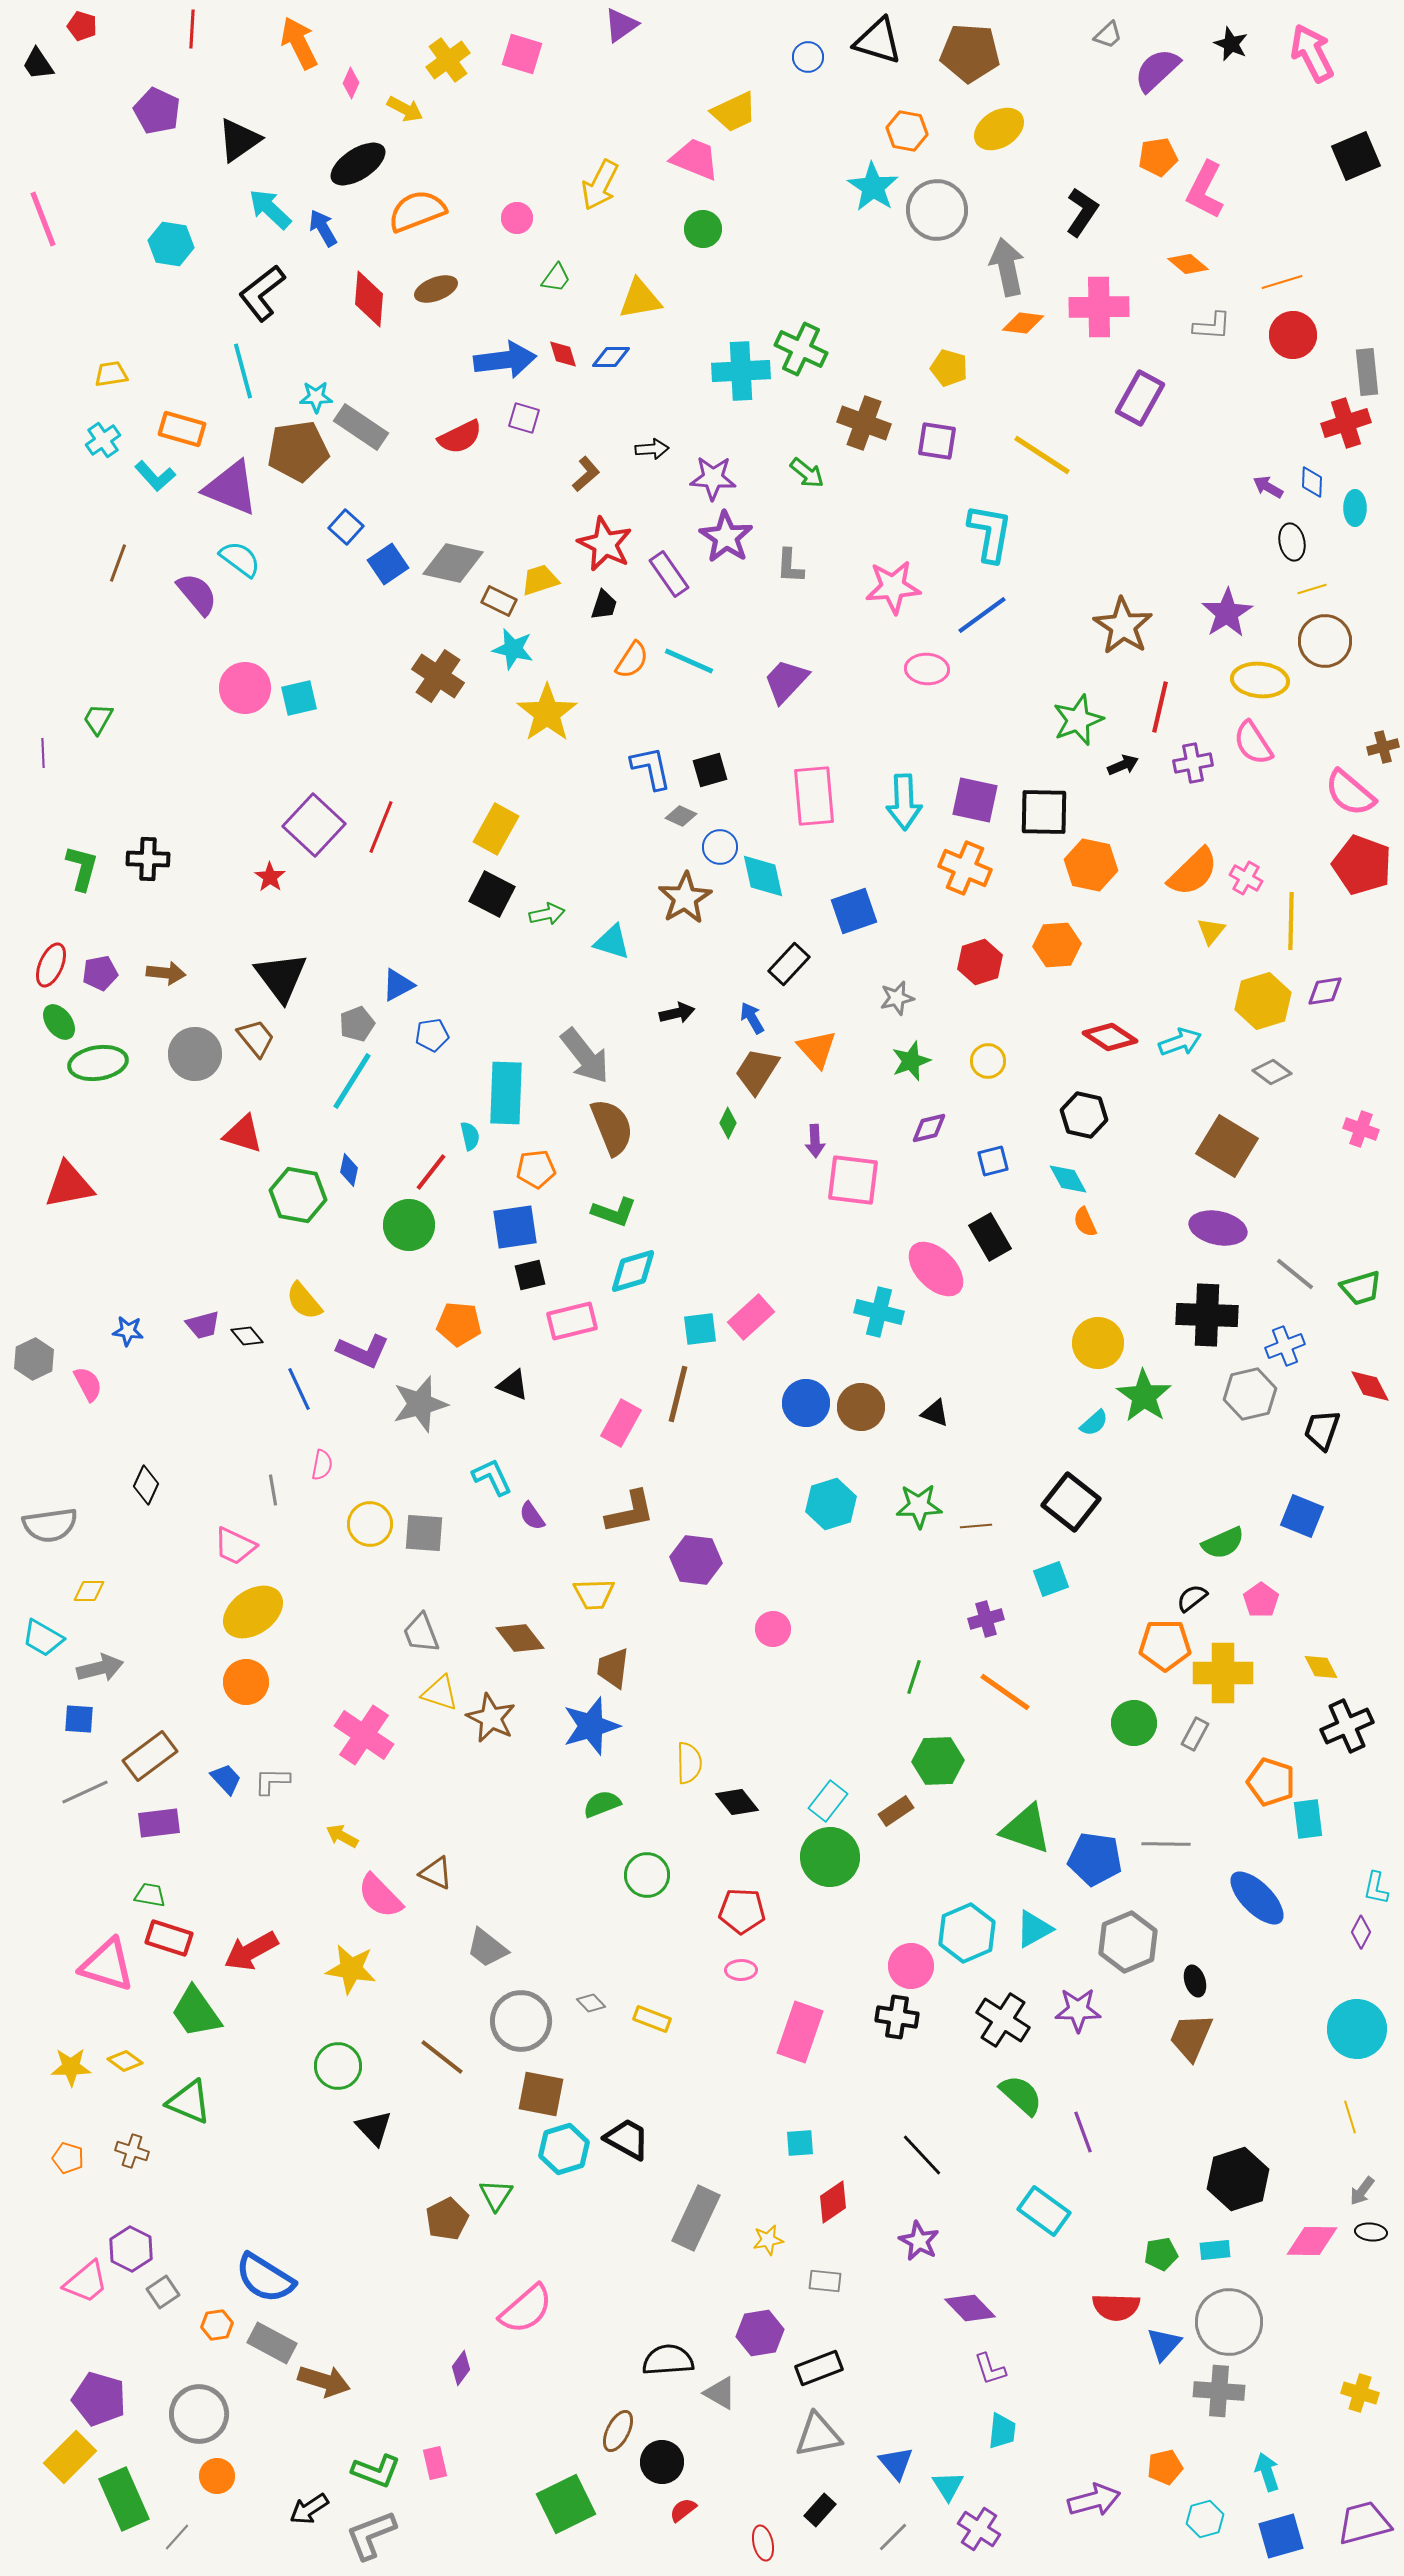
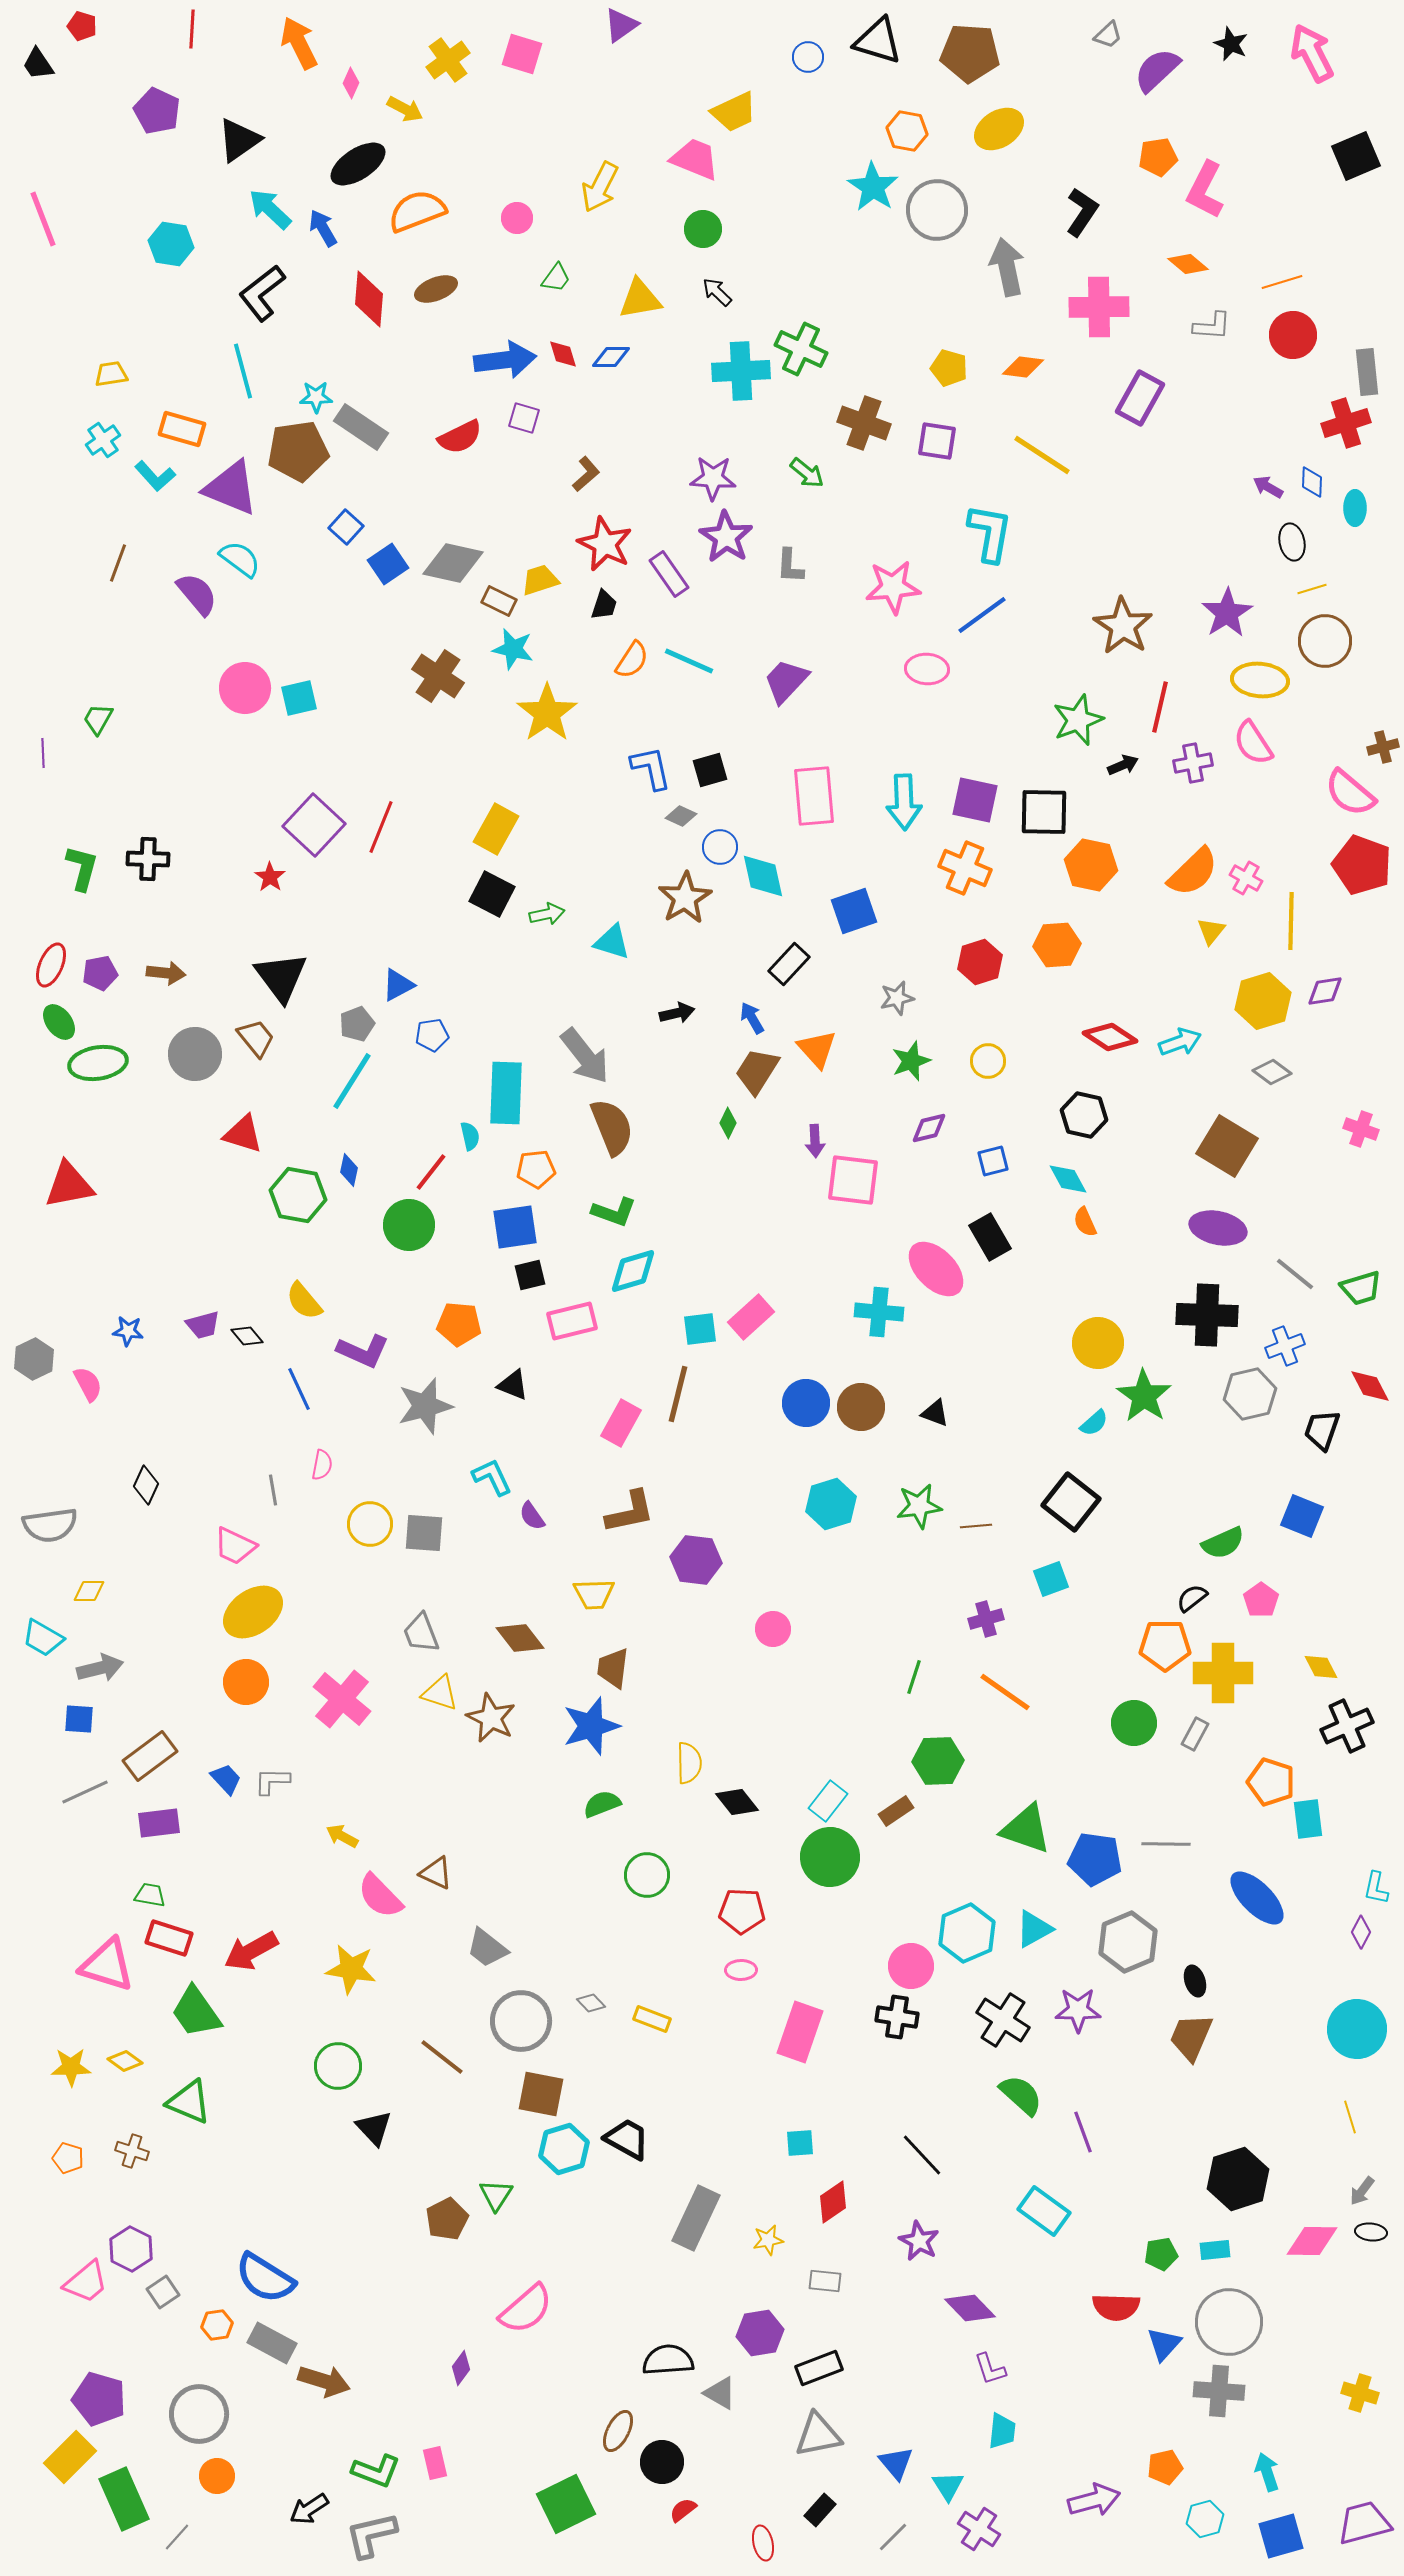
yellow arrow at (600, 185): moved 2 px down
orange diamond at (1023, 323): moved 44 px down
black arrow at (652, 449): moved 65 px right, 157 px up; rotated 132 degrees counterclockwise
cyan cross at (879, 1312): rotated 9 degrees counterclockwise
gray star at (420, 1404): moved 5 px right, 2 px down
green star at (919, 1506): rotated 6 degrees counterclockwise
pink cross at (364, 1735): moved 22 px left, 36 px up; rotated 6 degrees clockwise
gray L-shape at (371, 2535): rotated 8 degrees clockwise
